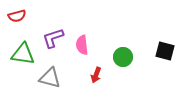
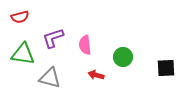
red semicircle: moved 3 px right, 1 px down
pink semicircle: moved 3 px right
black square: moved 1 px right, 17 px down; rotated 18 degrees counterclockwise
red arrow: rotated 84 degrees clockwise
